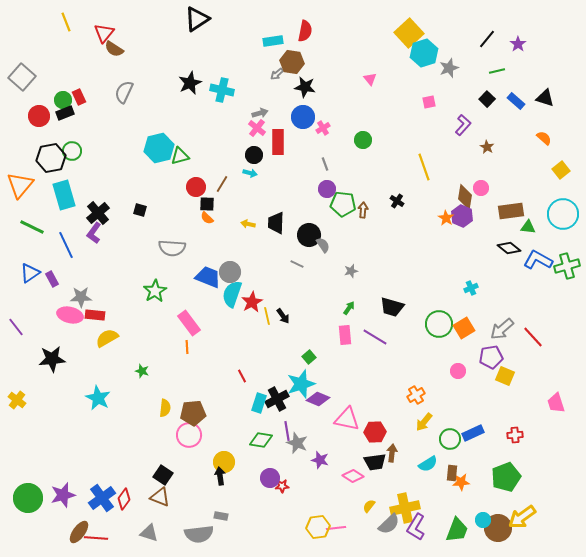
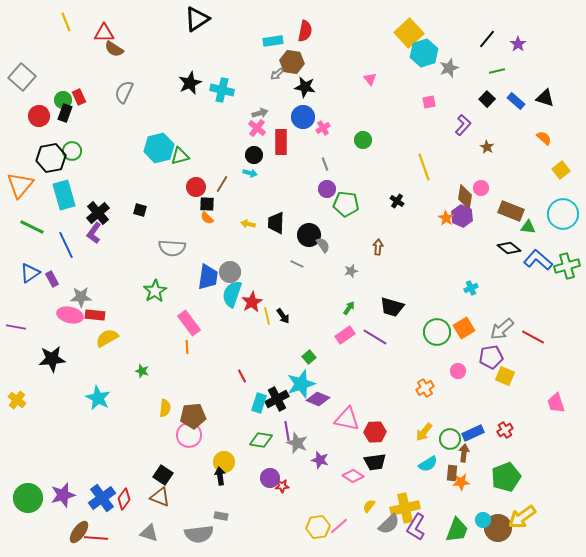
red triangle at (104, 33): rotated 50 degrees clockwise
black rectangle at (65, 113): rotated 48 degrees counterclockwise
red rectangle at (278, 142): moved 3 px right
green pentagon at (343, 204): moved 3 px right
brown arrow at (363, 210): moved 15 px right, 37 px down
brown rectangle at (511, 211): rotated 30 degrees clockwise
blue L-shape at (538, 260): rotated 12 degrees clockwise
blue trapezoid at (208, 277): rotated 76 degrees clockwise
green circle at (439, 324): moved 2 px left, 8 px down
purple line at (16, 327): rotated 42 degrees counterclockwise
pink rectangle at (345, 335): rotated 60 degrees clockwise
red line at (533, 337): rotated 20 degrees counterclockwise
orange cross at (416, 395): moved 9 px right, 7 px up
brown pentagon at (193, 413): moved 3 px down
yellow arrow at (424, 422): moved 10 px down
red cross at (515, 435): moved 10 px left, 5 px up; rotated 28 degrees counterclockwise
brown arrow at (392, 453): moved 72 px right
pink line at (336, 528): moved 3 px right, 2 px up; rotated 36 degrees counterclockwise
